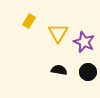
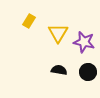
purple star: rotated 10 degrees counterclockwise
